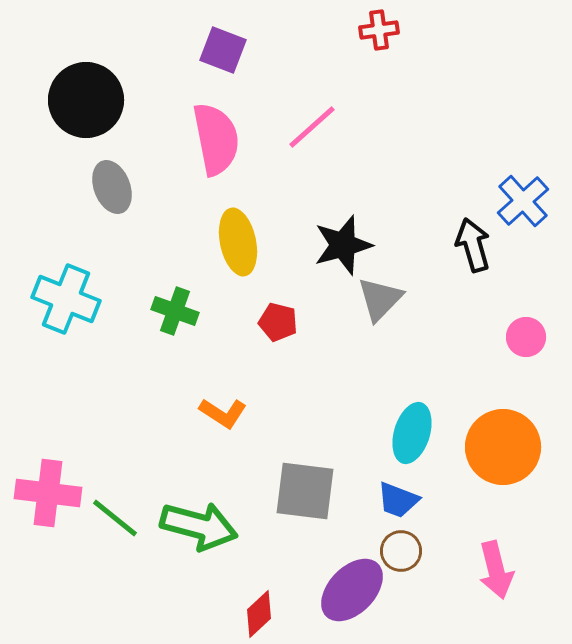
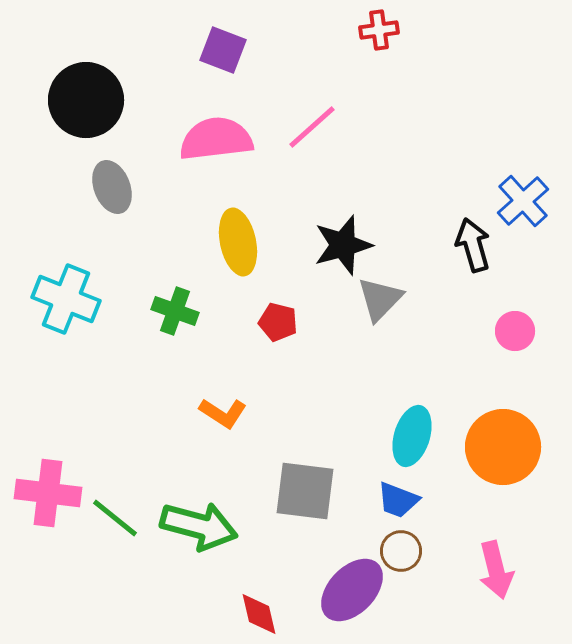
pink semicircle: rotated 86 degrees counterclockwise
pink circle: moved 11 px left, 6 px up
cyan ellipse: moved 3 px down
red diamond: rotated 60 degrees counterclockwise
